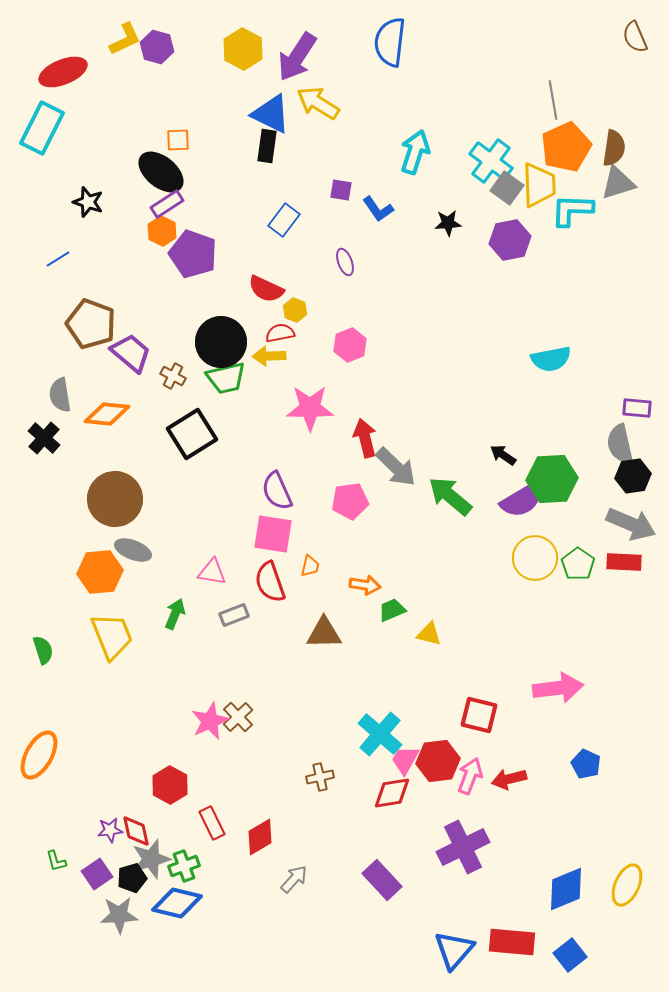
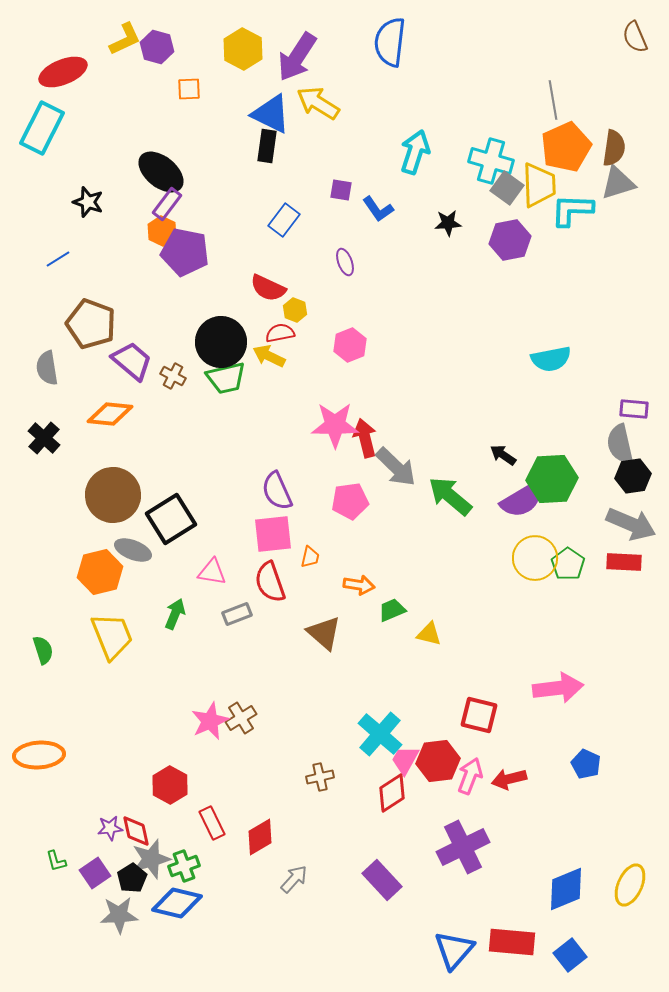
orange square at (178, 140): moved 11 px right, 51 px up
cyan cross at (491, 161): rotated 21 degrees counterclockwise
purple rectangle at (167, 204): rotated 20 degrees counterclockwise
purple pentagon at (193, 254): moved 8 px left, 2 px up; rotated 9 degrees counterclockwise
red semicircle at (266, 289): moved 2 px right, 1 px up
purple trapezoid at (131, 353): moved 1 px right, 8 px down
yellow arrow at (269, 356): rotated 28 degrees clockwise
gray semicircle at (60, 395): moved 13 px left, 27 px up
pink star at (310, 408): moved 25 px right, 17 px down
purple rectangle at (637, 408): moved 3 px left, 1 px down
orange diamond at (107, 414): moved 3 px right
black square at (192, 434): moved 21 px left, 85 px down
brown circle at (115, 499): moved 2 px left, 4 px up
pink square at (273, 534): rotated 15 degrees counterclockwise
green pentagon at (578, 564): moved 10 px left
orange trapezoid at (310, 566): moved 9 px up
orange hexagon at (100, 572): rotated 9 degrees counterclockwise
orange arrow at (365, 585): moved 6 px left
gray rectangle at (234, 615): moved 3 px right, 1 px up
brown triangle at (324, 633): rotated 42 degrees clockwise
brown cross at (238, 717): moved 3 px right, 1 px down; rotated 12 degrees clockwise
orange ellipse at (39, 755): rotated 57 degrees clockwise
red diamond at (392, 793): rotated 24 degrees counterclockwise
purple star at (110, 830): moved 2 px up
purple square at (97, 874): moved 2 px left, 1 px up
black pentagon at (132, 878): rotated 16 degrees counterclockwise
yellow ellipse at (627, 885): moved 3 px right
